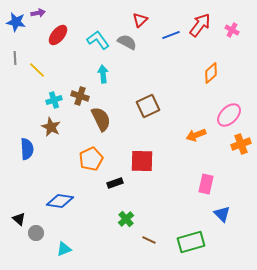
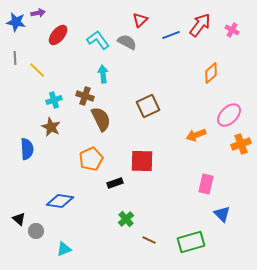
brown cross: moved 5 px right
gray circle: moved 2 px up
